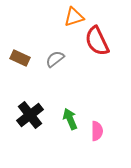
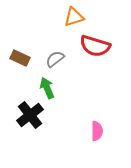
red semicircle: moved 2 px left, 5 px down; rotated 48 degrees counterclockwise
green arrow: moved 23 px left, 31 px up
